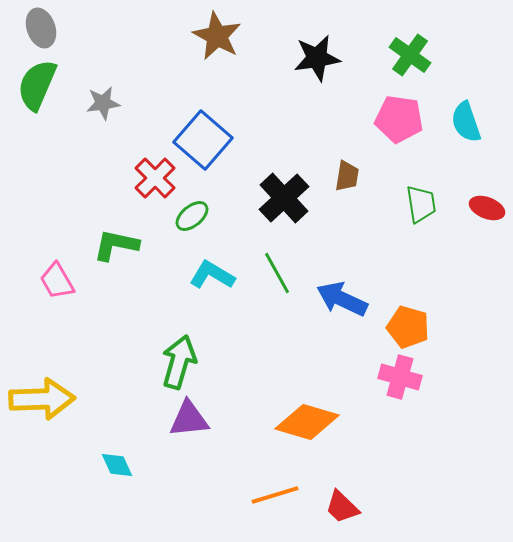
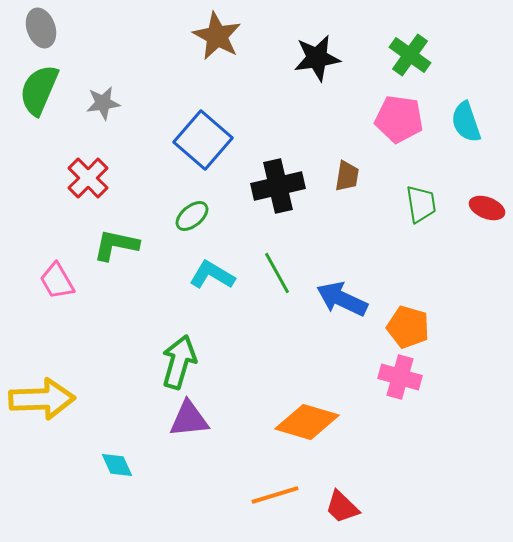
green semicircle: moved 2 px right, 5 px down
red cross: moved 67 px left
black cross: moved 6 px left, 12 px up; rotated 30 degrees clockwise
